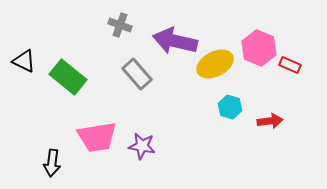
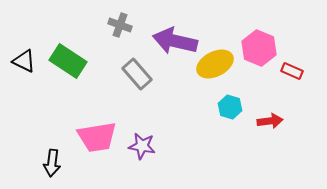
red rectangle: moved 2 px right, 6 px down
green rectangle: moved 16 px up; rotated 6 degrees counterclockwise
